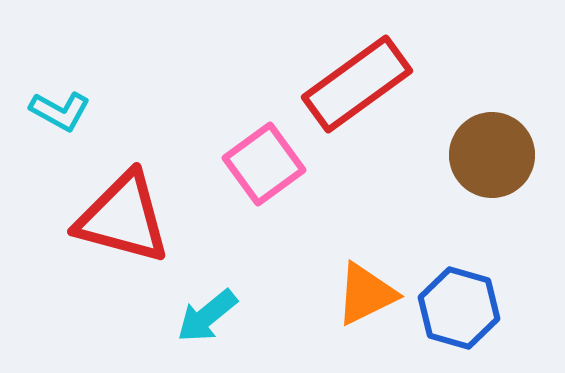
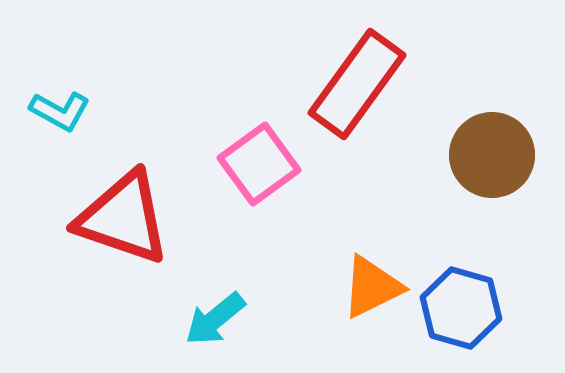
red rectangle: rotated 18 degrees counterclockwise
pink square: moved 5 px left
red triangle: rotated 4 degrees clockwise
orange triangle: moved 6 px right, 7 px up
blue hexagon: moved 2 px right
cyan arrow: moved 8 px right, 3 px down
